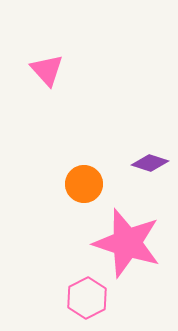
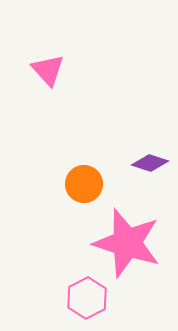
pink triangle: moved 1 px right
